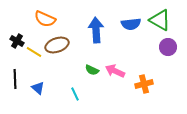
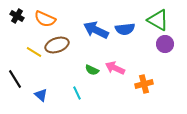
green triangle: moved 2 px left
blue semicircle: moved 6 px left, 5 px down
blue arrow: rotated 60 degrees counterclockwise
black cross: moved 25 px up
purple circle: moved 3 px left, 3 px up
pink arrow: moved 3 px up
black line: rotated 30 degrees counterclockwise
blue triangle: moved 3 px right, 7 px down
cyan line: moved 2 px right, 1 px up
